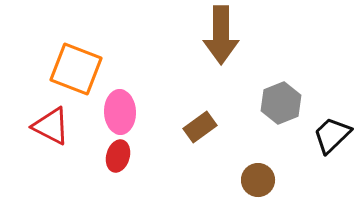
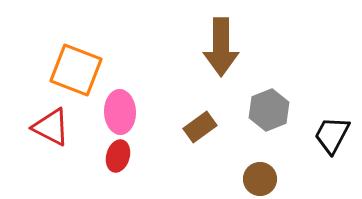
brown arrow: moved 12 px down
orange square: moved 1 px down
gray hexagon: moved 12 px left, 7 px down
red triangle: moved 1 px down
black trapezoid: rotated 18 degrees counterclockwise
brown circle: moved 2 px right, 1 px up
